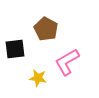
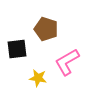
brown pentagon: rotated 10 degrees counterclockwise
black square: moved 2 px right
